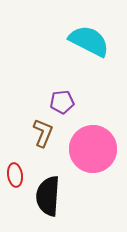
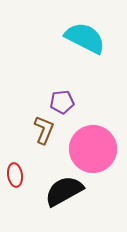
cyan semicircle: moved 4 px left, 3 px up
brown L-shape: moved 1 px right, 3 px up
black semicircle: moved 16 px right, 5 px up; rotated 57 degrees clockwise
